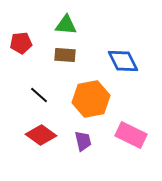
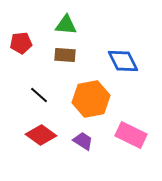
purple trapezoid: rotated 45 degrees counterclockwise
